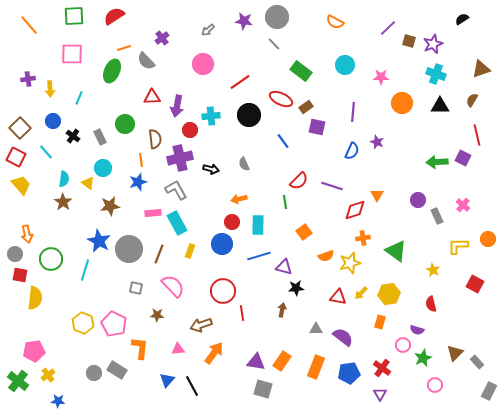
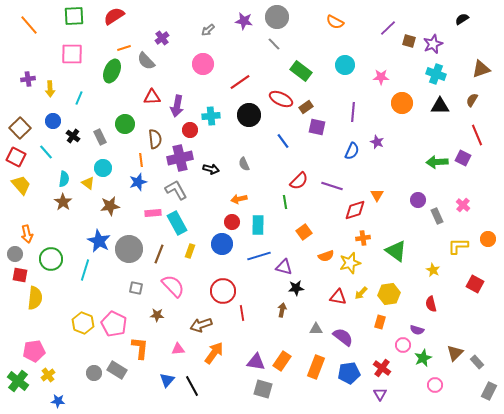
red line at (477, 135): rotated 10 degrees counterclockwise
